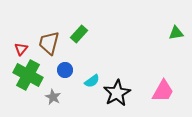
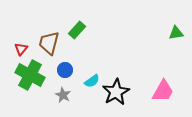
green rectangle: moved 2 px left, 4 px up
green cross: moved 2 px right
black star: moved 1 px left, 1 px up
gray star: moved 10 px right, 2 px up
